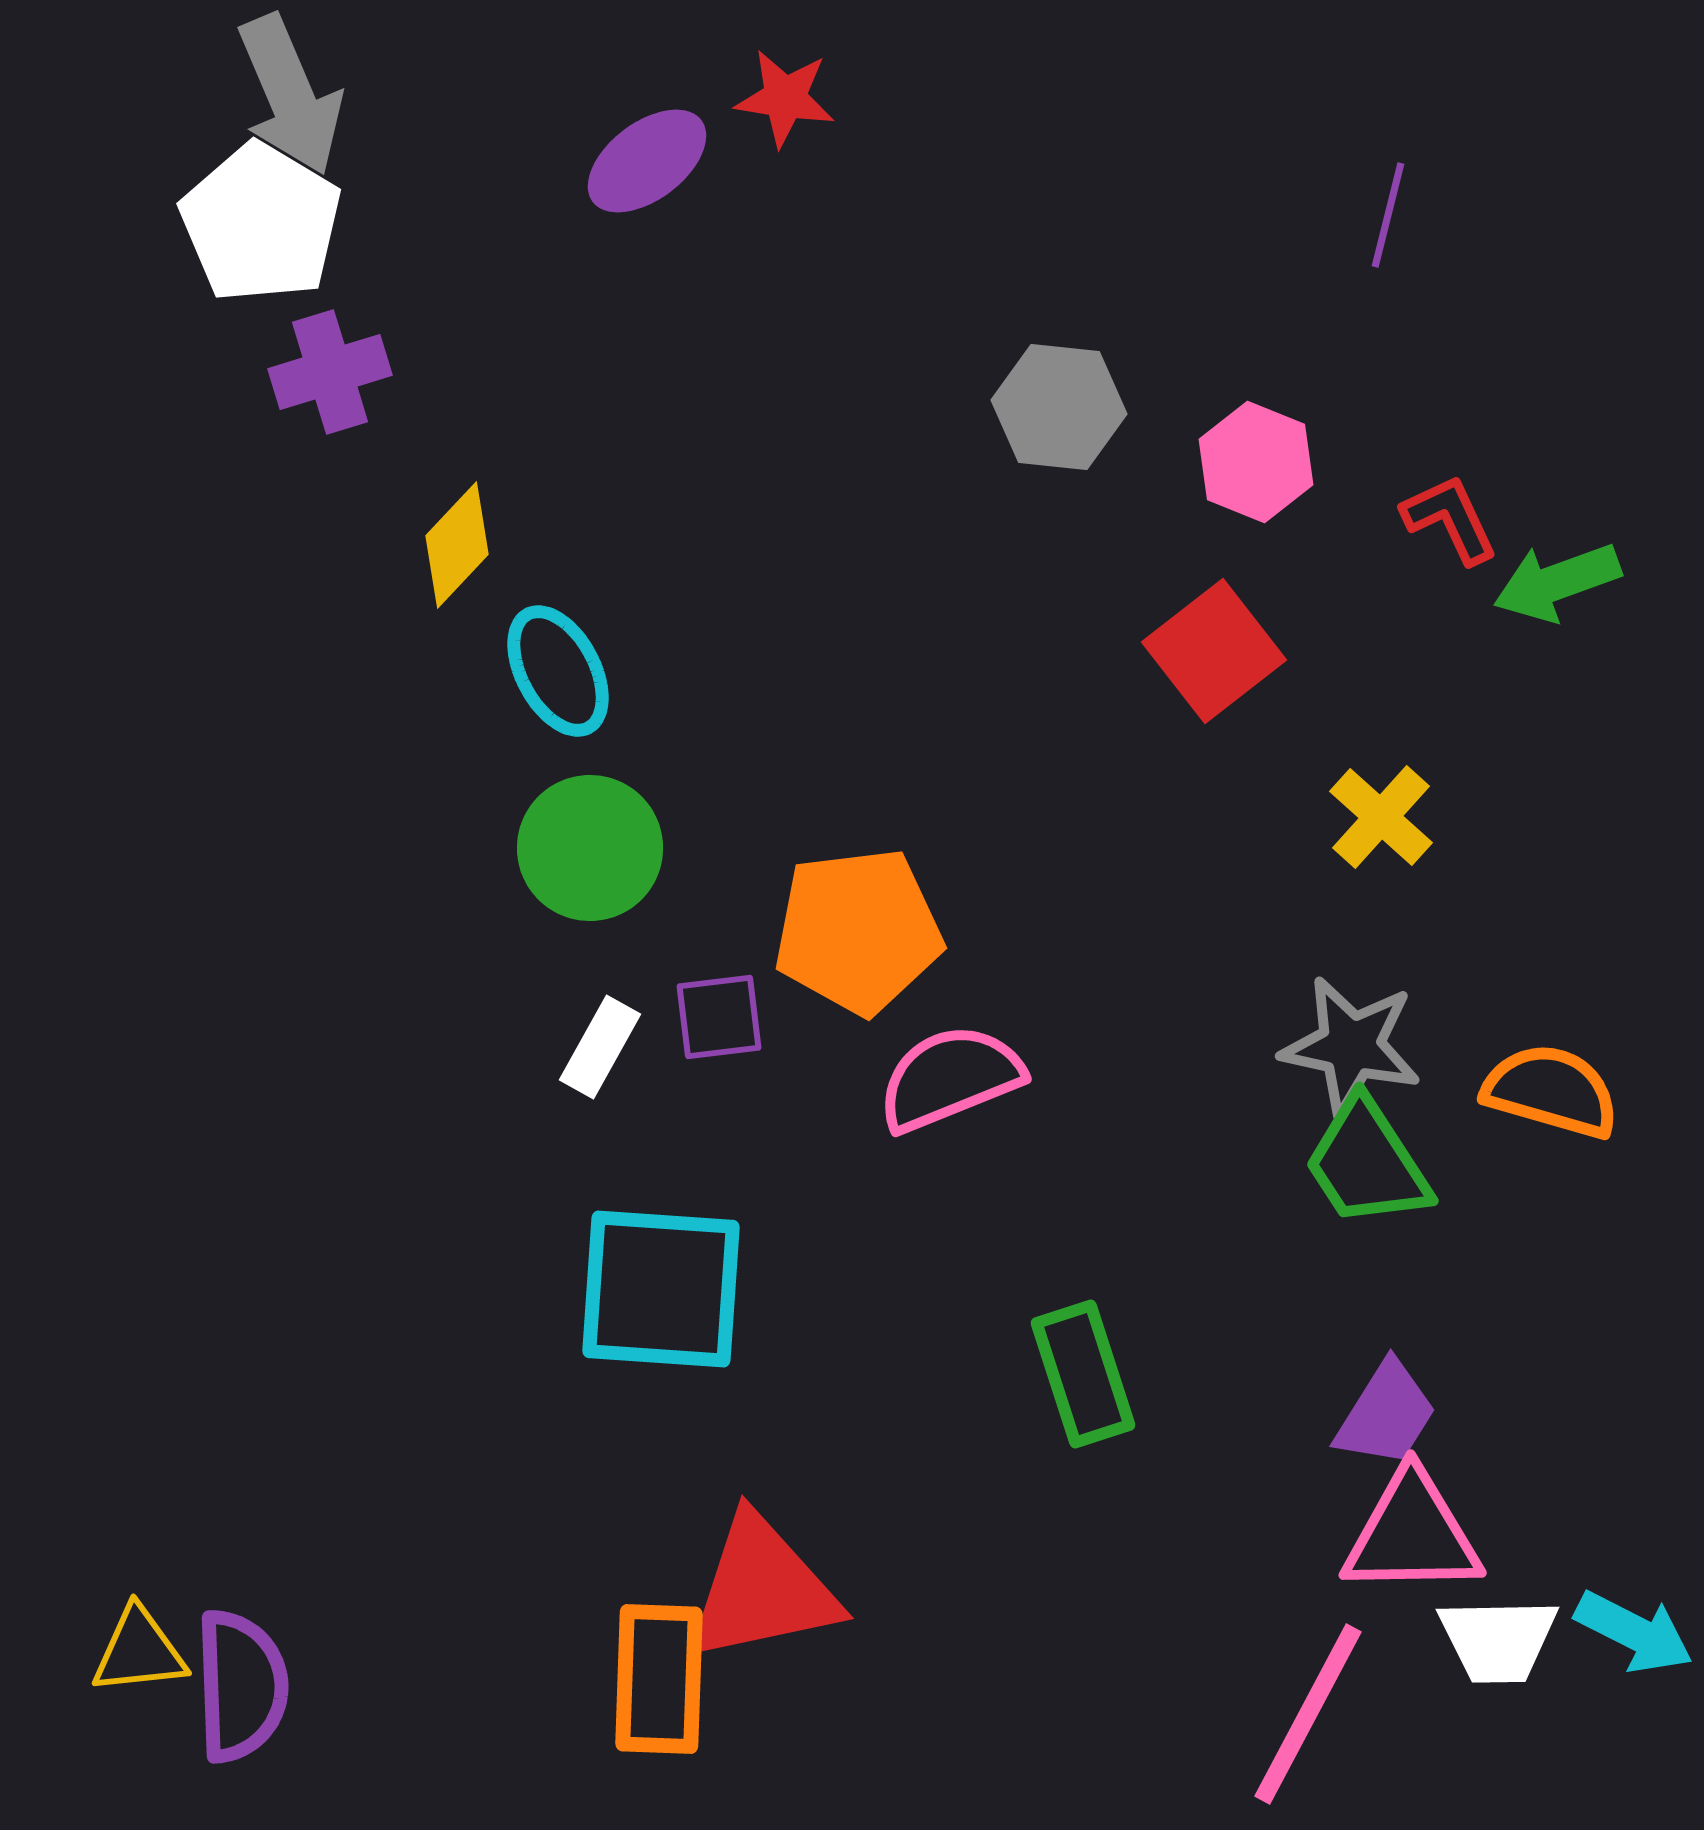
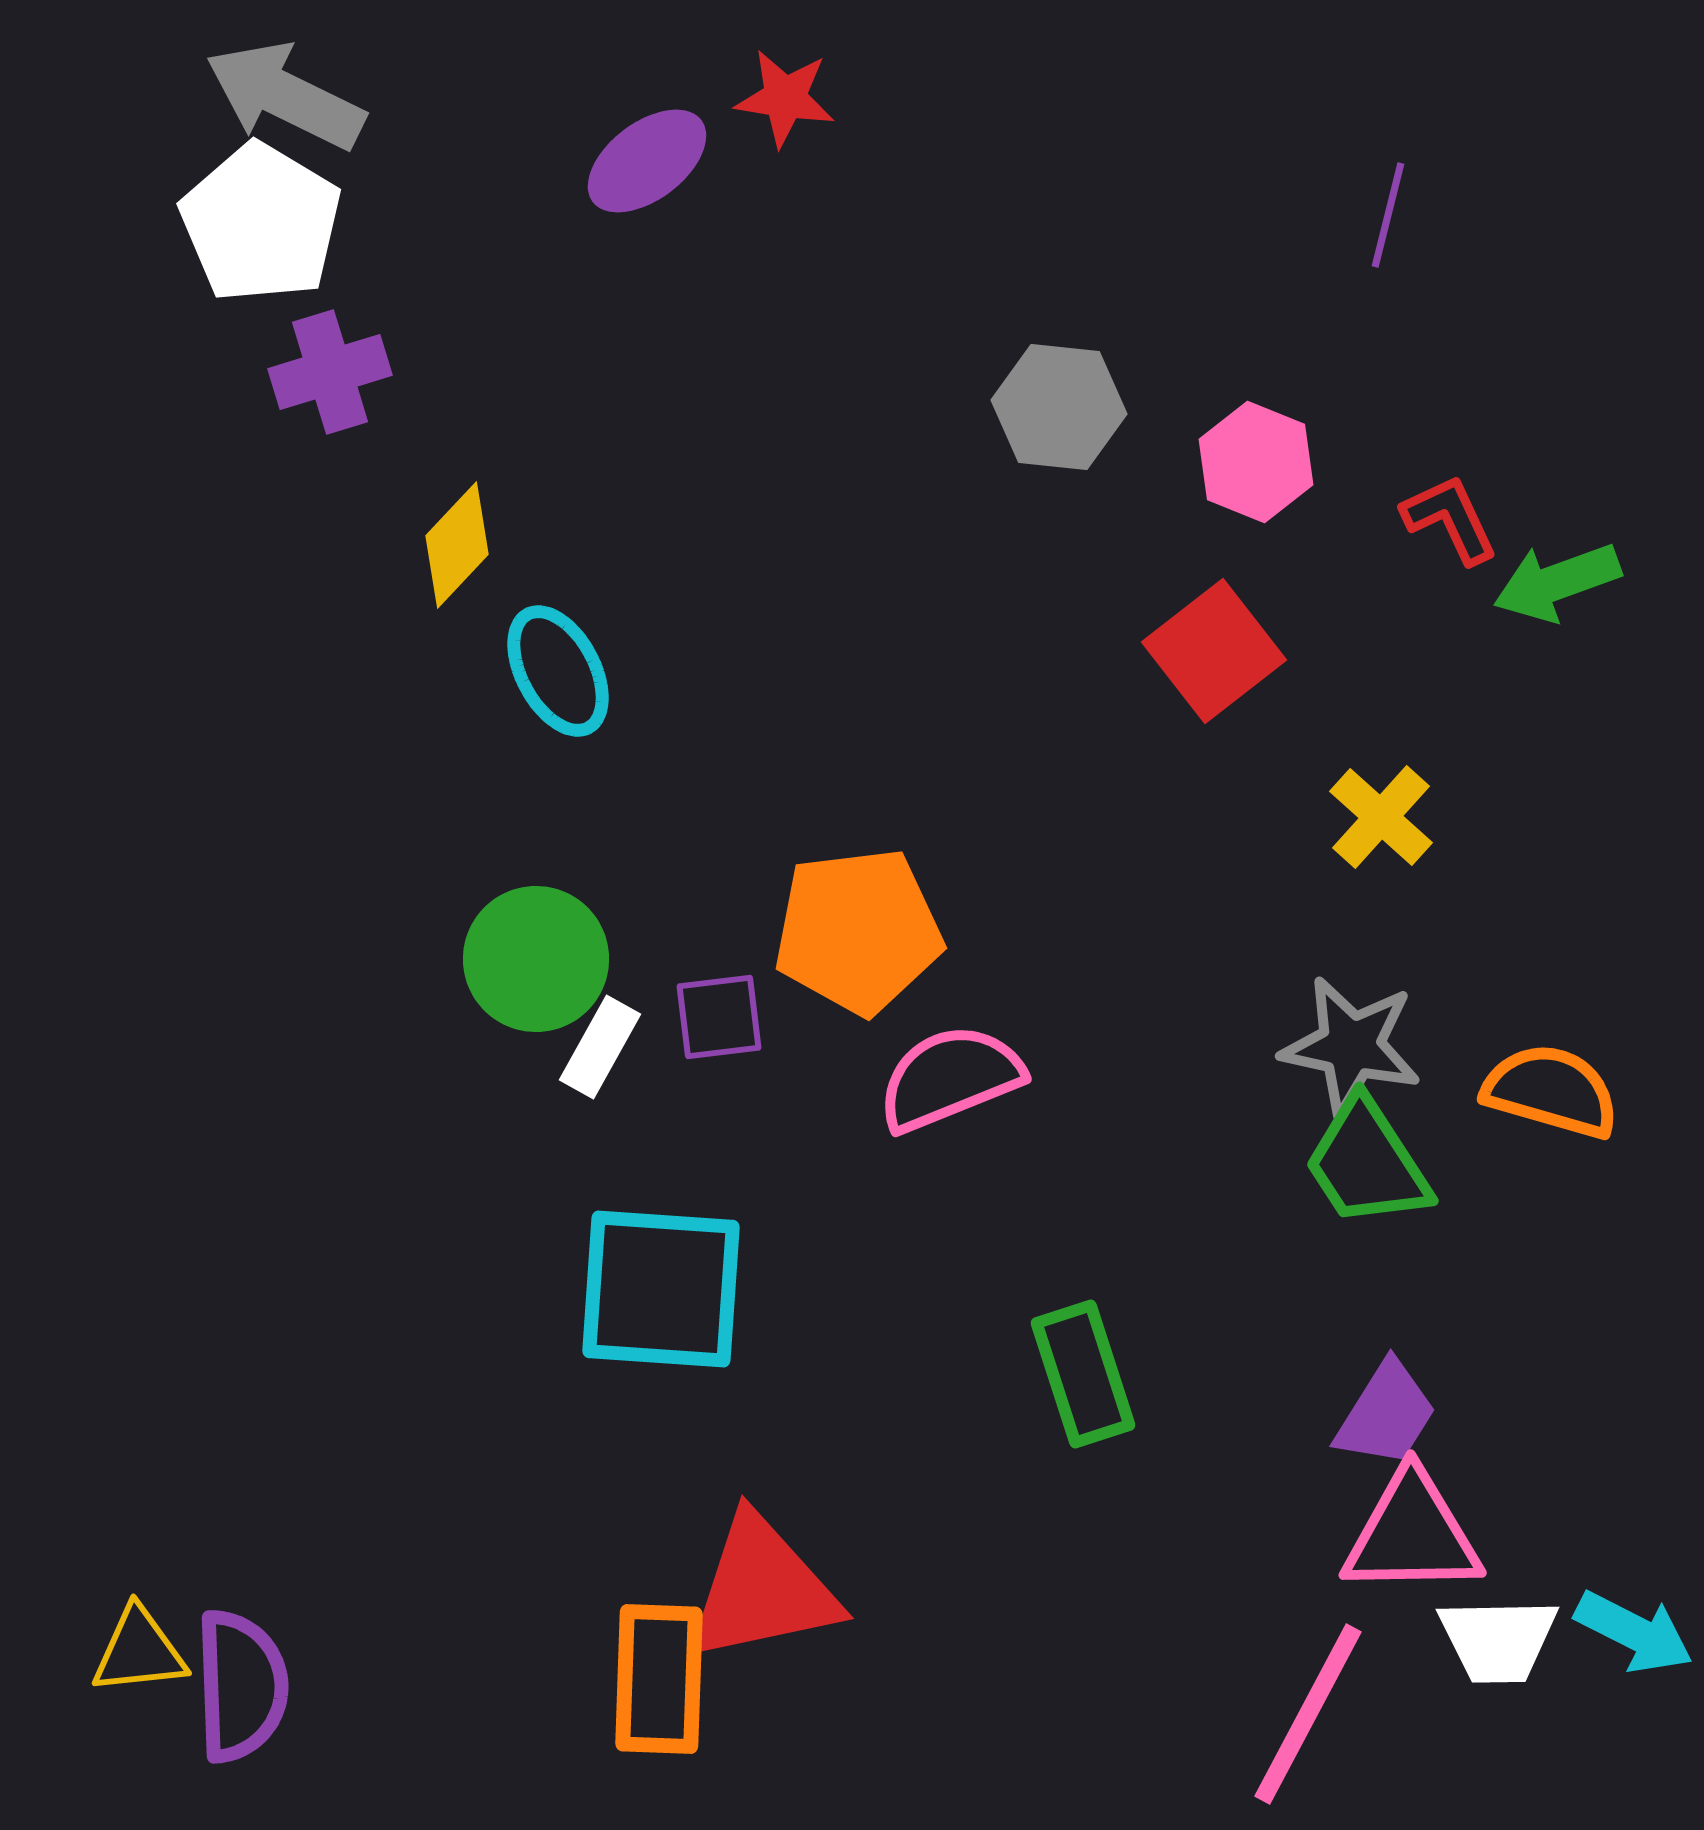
gray arrow: moved 5 px left, 1 px down; rotated 139 degrees clockwise
green circle: moved 54 px left, 111 px down
